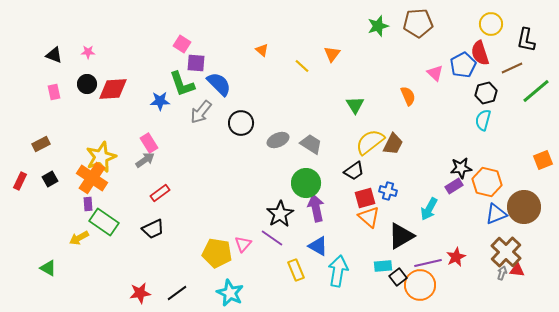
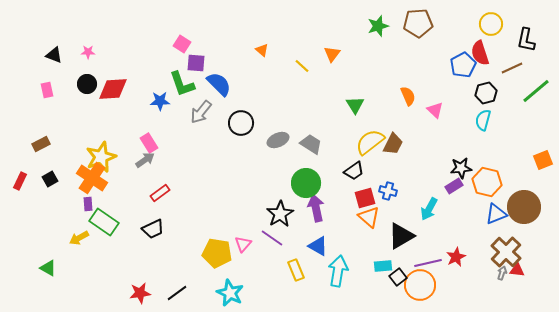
pink triangle at (435, 73): moved 37 px down
pink rectangle at (54, 92): moved 7 px left, 2 px up
